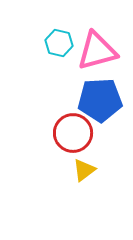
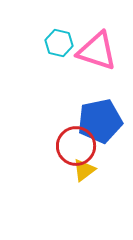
pink triangle: rotated 33 degrees clockwise
blue pentagon: moved 21 px down; rotated 9 degrees counterclockwise
red circle: moved 3 px right, 13 px down
